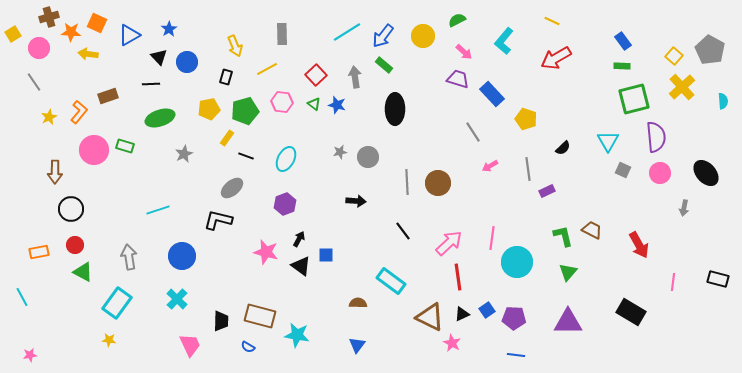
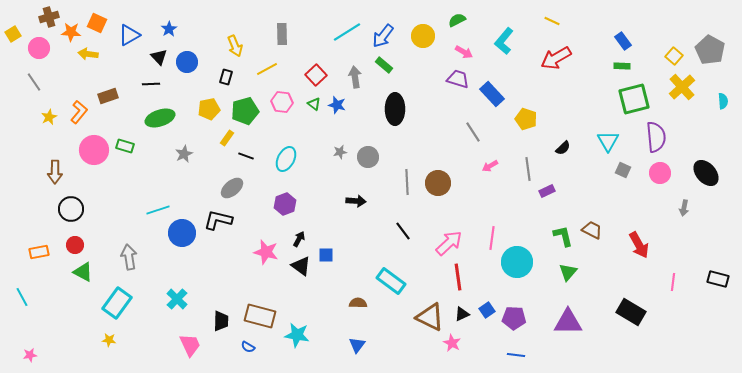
pink arrow at (464, 52): rotated 12 degrees counterclockwise
blue circle at (182, 256): moved 23 px up
